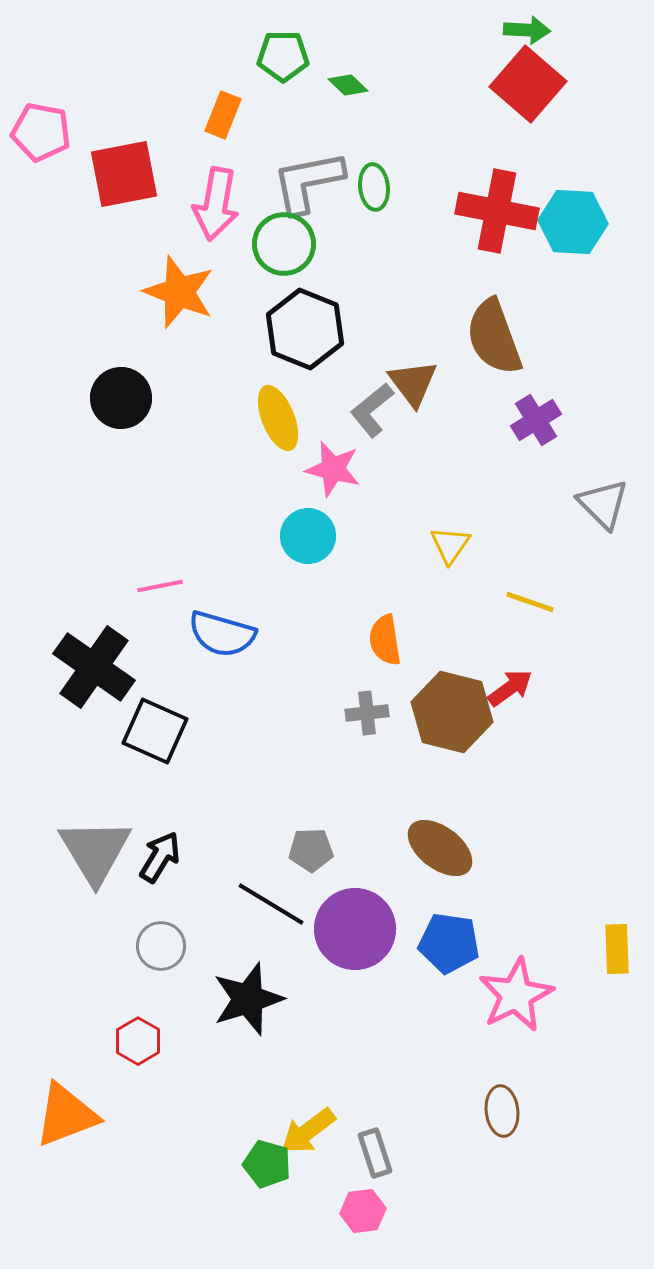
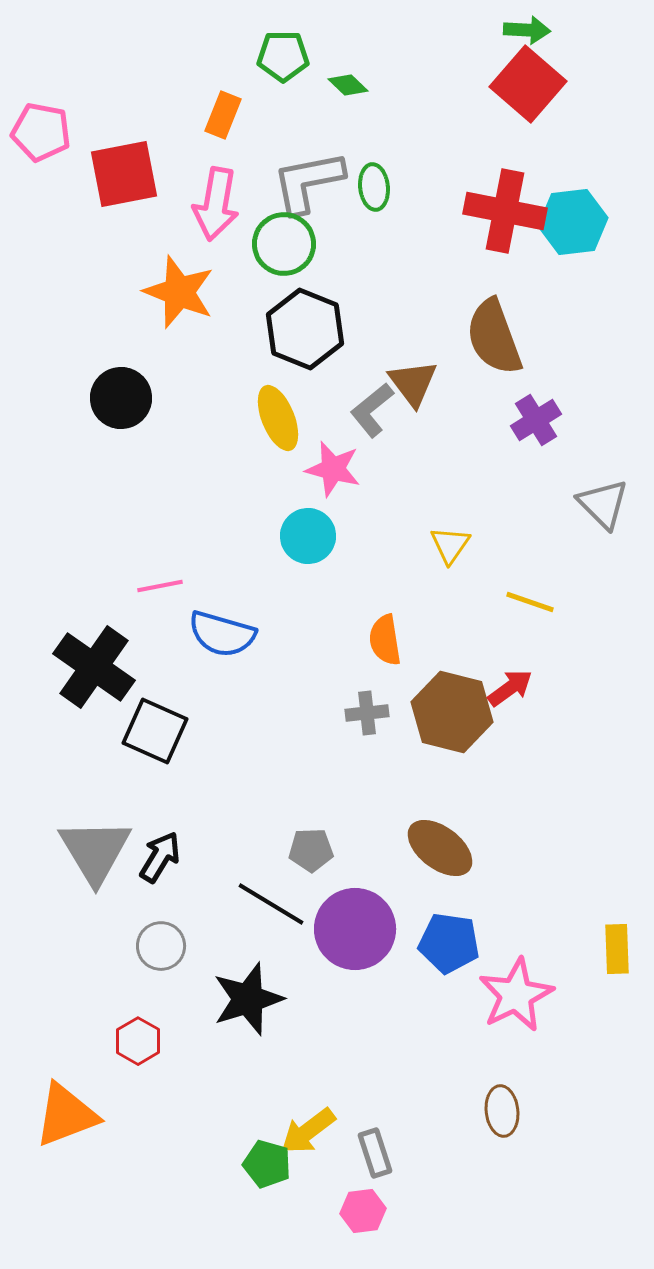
red cross at (497, 211): moved 8 px right
cyan hexagon at (573, 222): rotated 10 degrees counterclockwise
